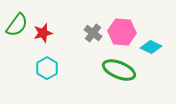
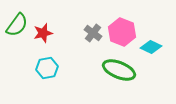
pink hexagon: rotated 16 degrees clockwise
cyan hexagon: rotated 20 degrees clockwise
